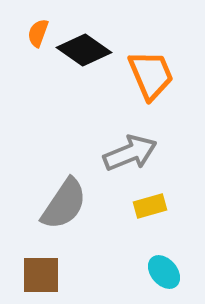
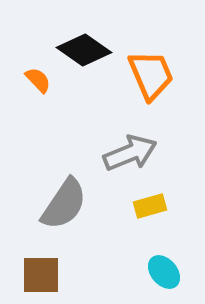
orange semicircle: moved 47 px down; rotated 116 degrees clockwise
